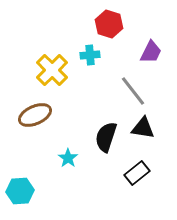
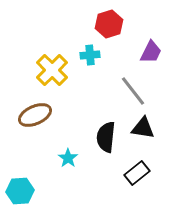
red hexagon: rotated 24 degrees clockwise
black semicircle: rotated 12 degrees counterclockwise
